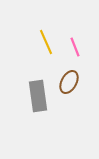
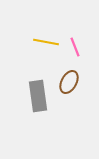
yellow line: rotated 55 degrees counterclockwise
